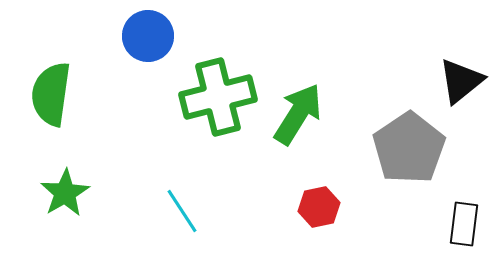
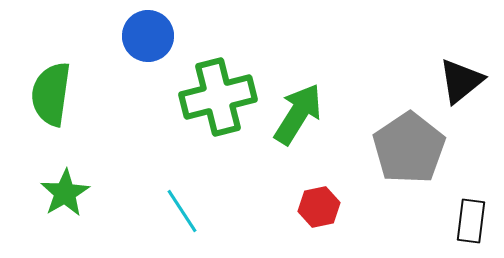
black rectangle: moved 7 px right, 3 px up
